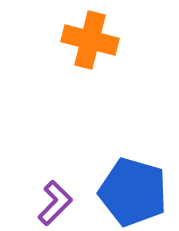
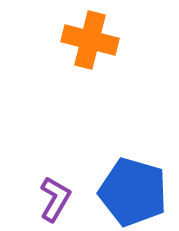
purple L-shape: moved 4 px up; rotated 15 degrees counterclockwise
